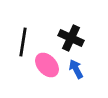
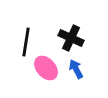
black line: moved 3 px right
pink ellipse: moved 1 px left, 3 px down
